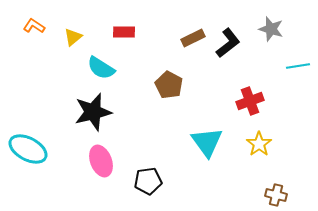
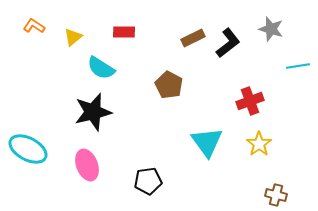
pink ellipse: moved 14 px left, 4 px down
